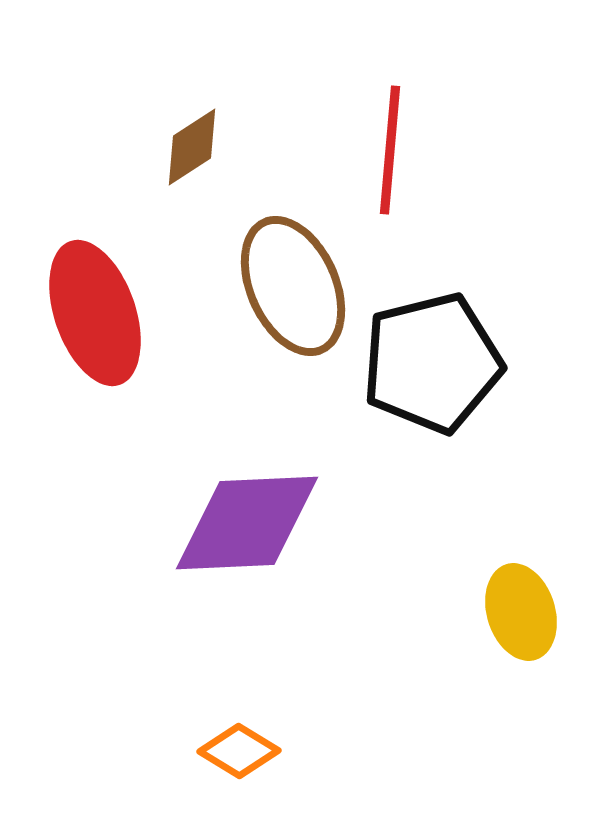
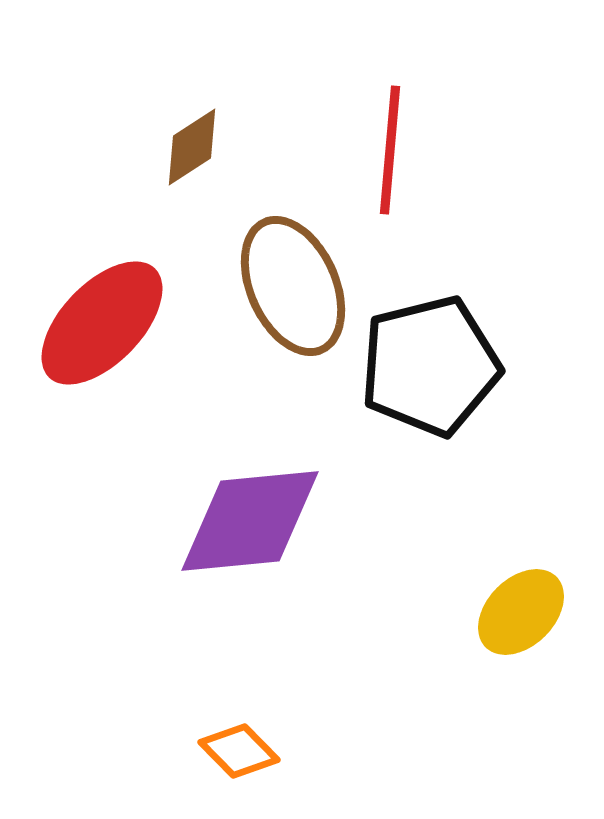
red ellipse: moved 7 px right, 10 px down; rotated 63 degrees clockwise
black pentagon: moved 2 px left, 3 px down
purple diamond: moved 3 px right, 2 px up; rotated 3 degrees counterclockwise
yellow ellipse: rotated 62 degrees clockwise
orange diamond: rotated 14 degrees clockwise
